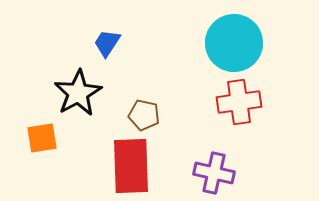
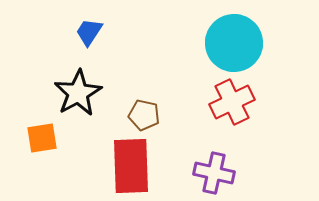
blue trapezoid: moved 18 px left, 11 px up
red cross: moved 7 px left; rotated 18 degrees counterclockwise
